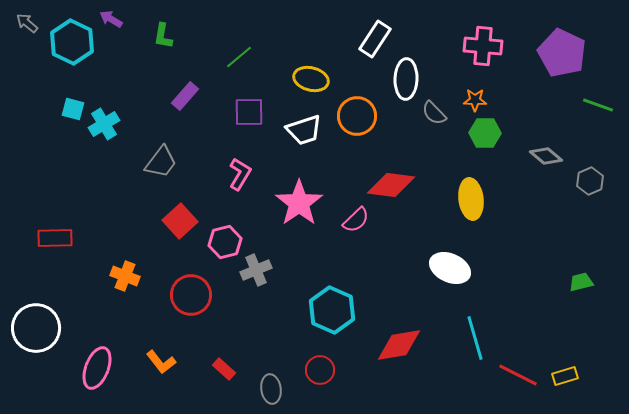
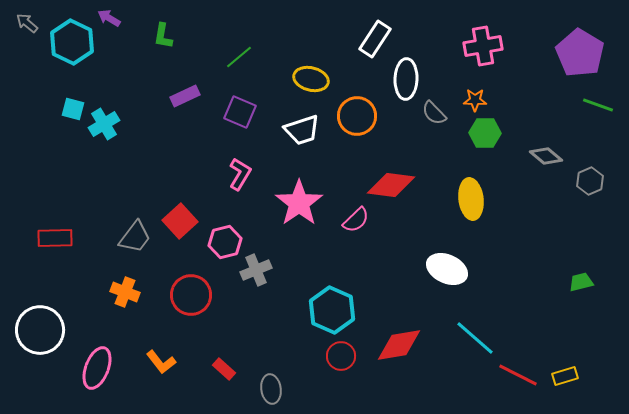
purple arrow at (111, 19): moved 2 px left, 1 px up
pink cross at (483, 46): rotated 15 degrees counterclockwise
purple pentagon at (562, 53): moved 18 px right; rotated 6 degrees clockwise
purple rectangle at (185, 96): rotated 24 degrees clockwise
purple square at (249, 112): moved 9 px left; rotated 24 degrees clockwise
white trapezoid at (304, 130): moved 2 px left
gray trapezoid at (161, 162): moved 26 px left, 75 px down
white ellipse at (450, 268): moved 3 px left, 1 px down
orange cross at (125, 276): moved 16 px down
white circle at (36, 328): moved 4 px right, 2 px down
cyan line at (475, 338): rotated 33 degrees counterclockwise
red circle at (320, 370): moved 21 px right, 14 px up
